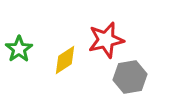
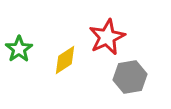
red star: moved 1 px right, 3 px up; rotated 12 degrees counterclockwise
